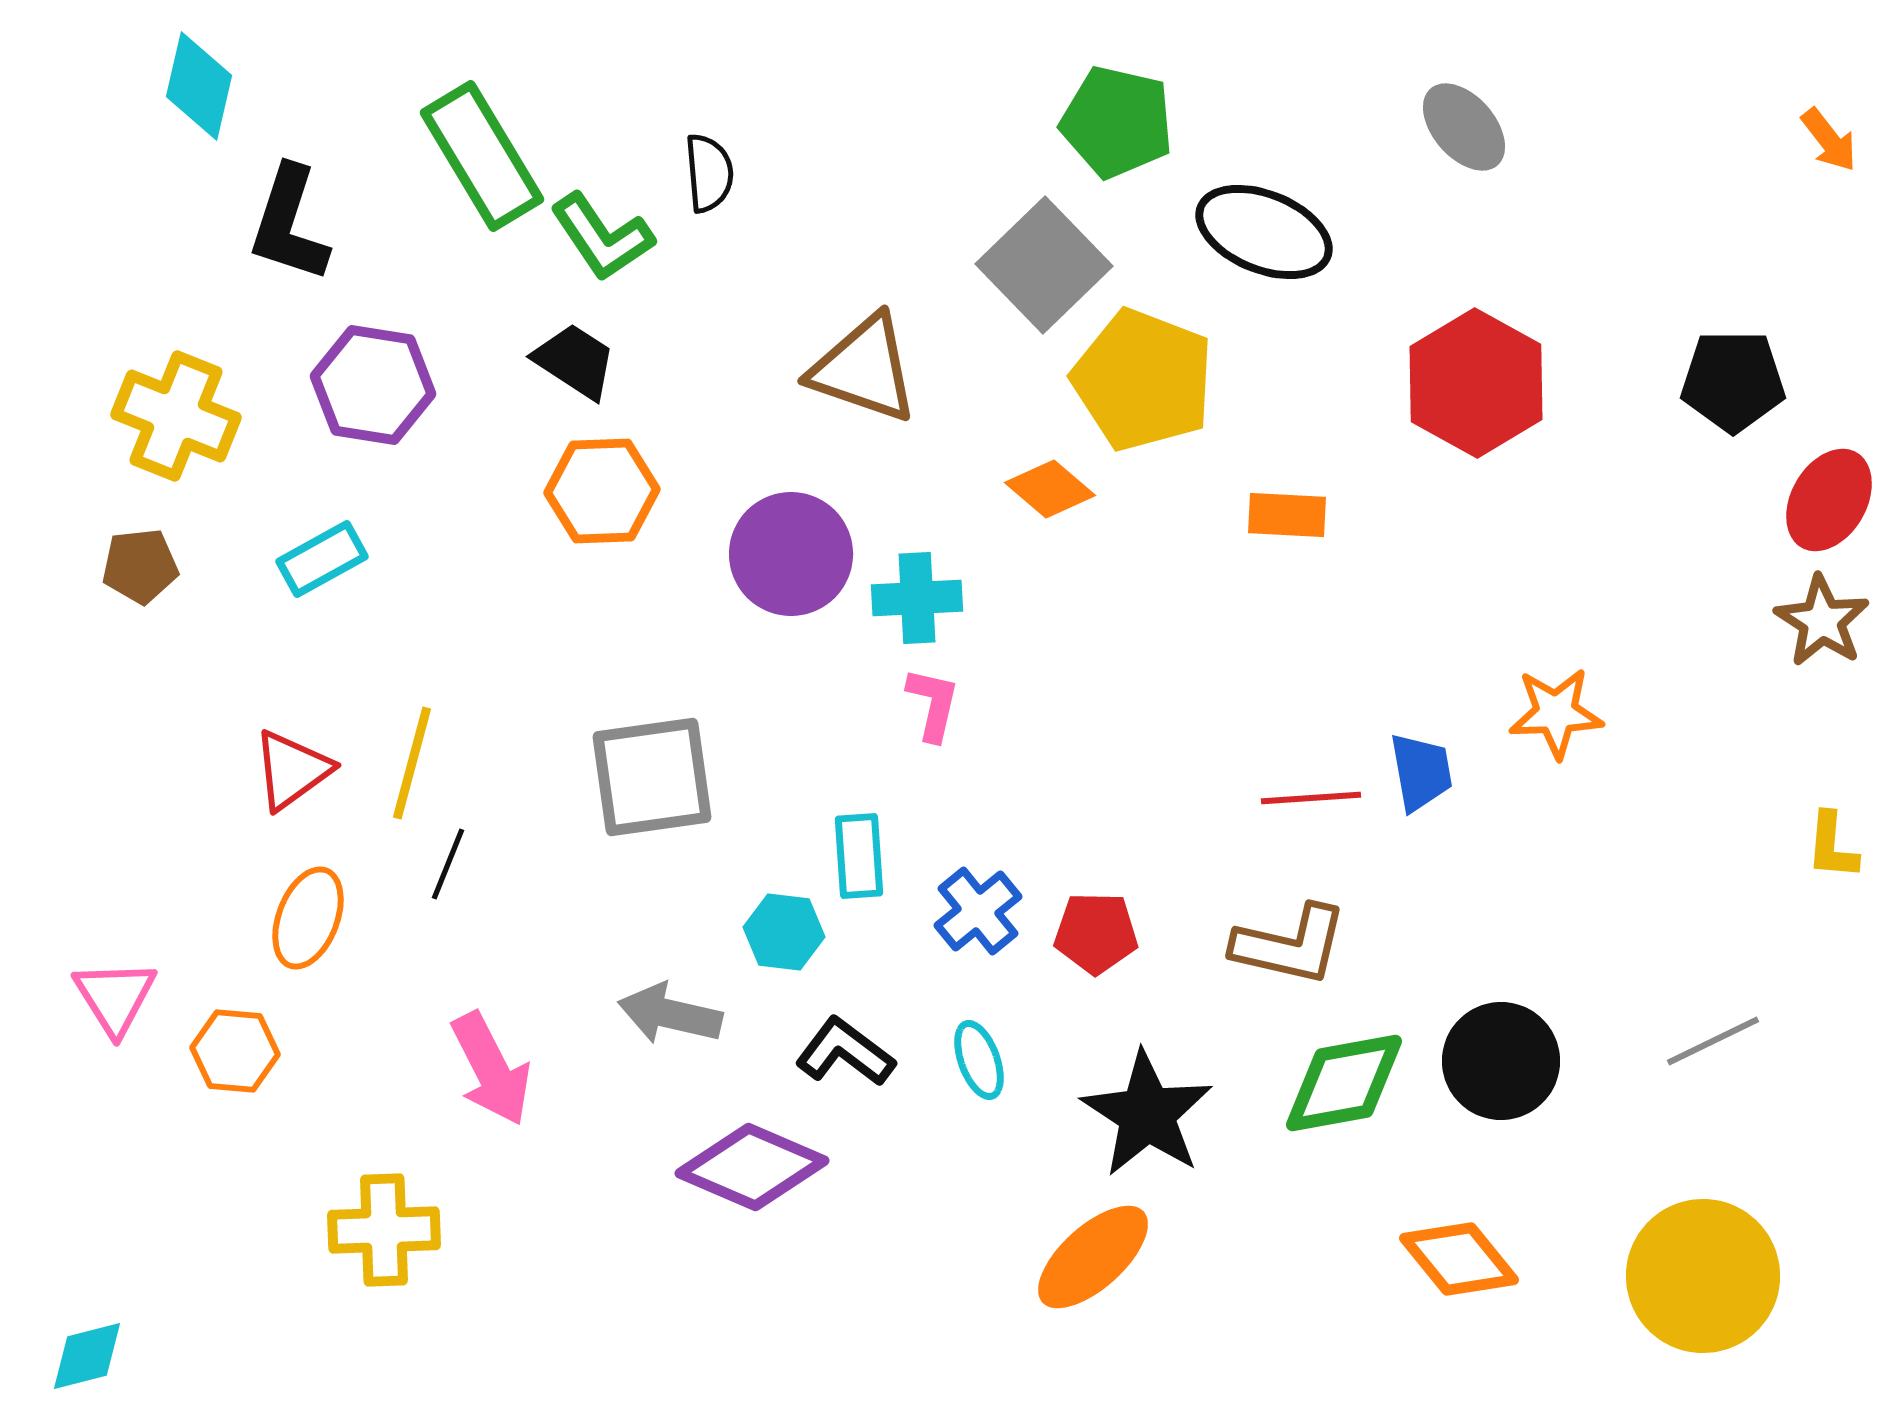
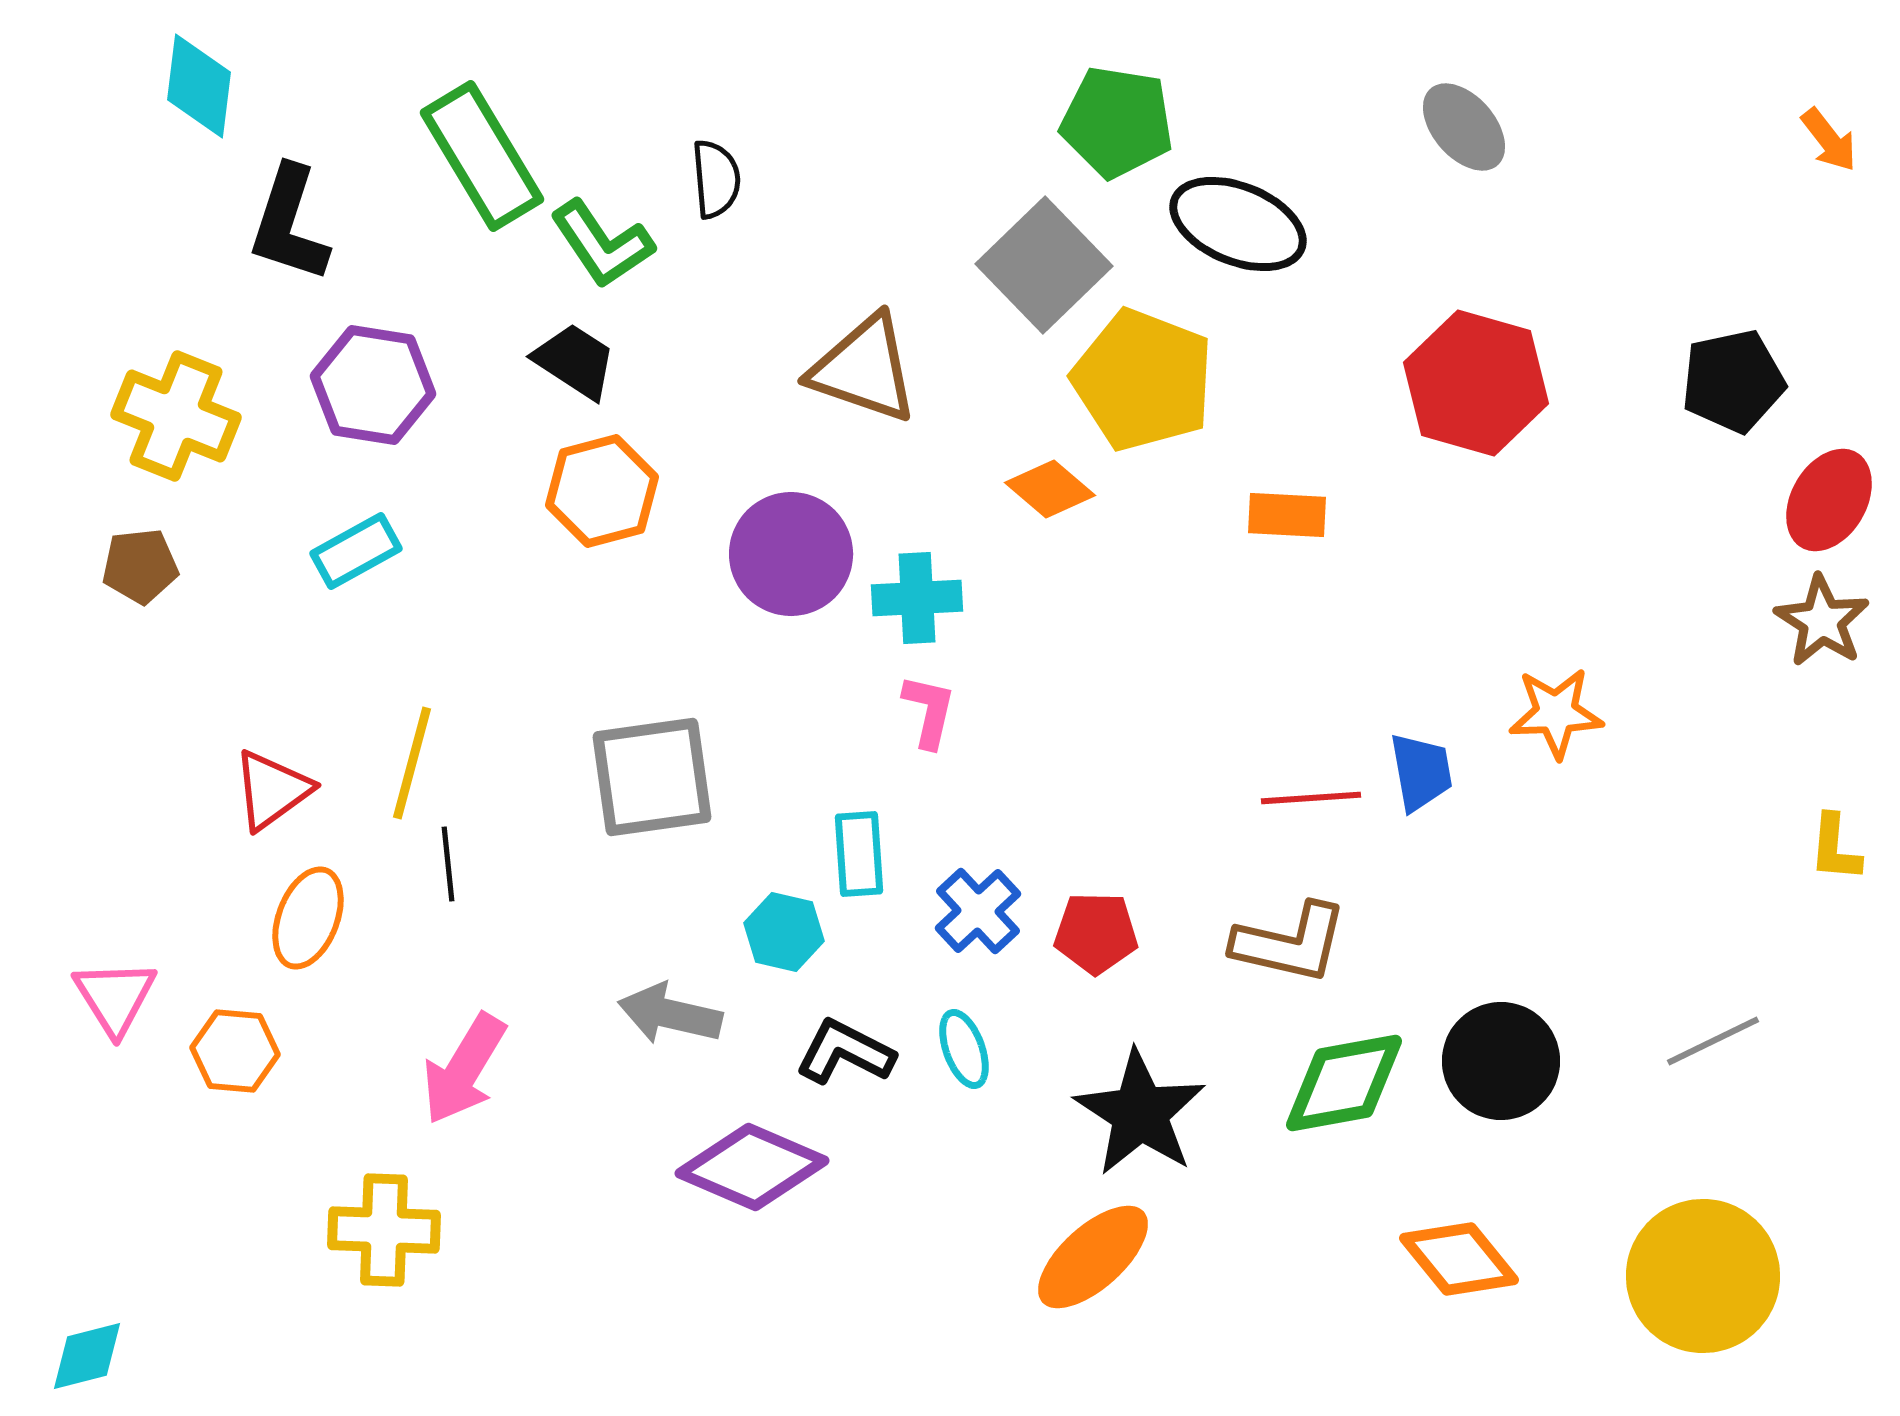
cyan diamond at (199, 86): rotated 6 degrees counterclockwise
green pentagon at (1117, 122): rotated 4 degrees counterclockwise
black semicircle at (709, 173): moved 7 px right, 6 px down
black ellipse at (1264, 232): moved 26 px left, 8 px up
green L-shape at (602, 237): moved 7 px down
black pentagon at (1733, 381): rotated 12 degrees counterclockwise
red hexagon at (1476, 383): rotated 13 degrees counterclockwise
orange hexagon at (602, 491): rotated 13 degrees counterclockwise
cyan rectangle at (322, 559): moved 34 px right, 8 px up
pink L-shape at (933, 704): moved 4 px left, 7 px down
red triangle at (292, 770): moved 20 px left, 20 px down
yellow L-shape at (1832, 846): moved 3 px right, 2 px down
cyan rectangle at (859, 856): moved 2 px up
black line at (448, 864): rotated 28 degrees counterclockwise
blue cross at (978, 911): rotated 4 degrees counterclockwise
cyan hexagon at (784, 932): rotated 6 degrees clockwise
brown L-shape at (1290, 945): moved 2 px up
black L-shape at (845, 1052): rotated 10 degrees counterclockwise
cyan ellipse at (979, 1060): moved 15 px left, 11 px up
pink arrow at (491, 1069): moved 27 px left; rotated 58 degrees clockwise
black star at (1147, 1114): moved 7 px left, 1 px up
yellow cross at (384, 1230): rotated 4 degrees clockwise
